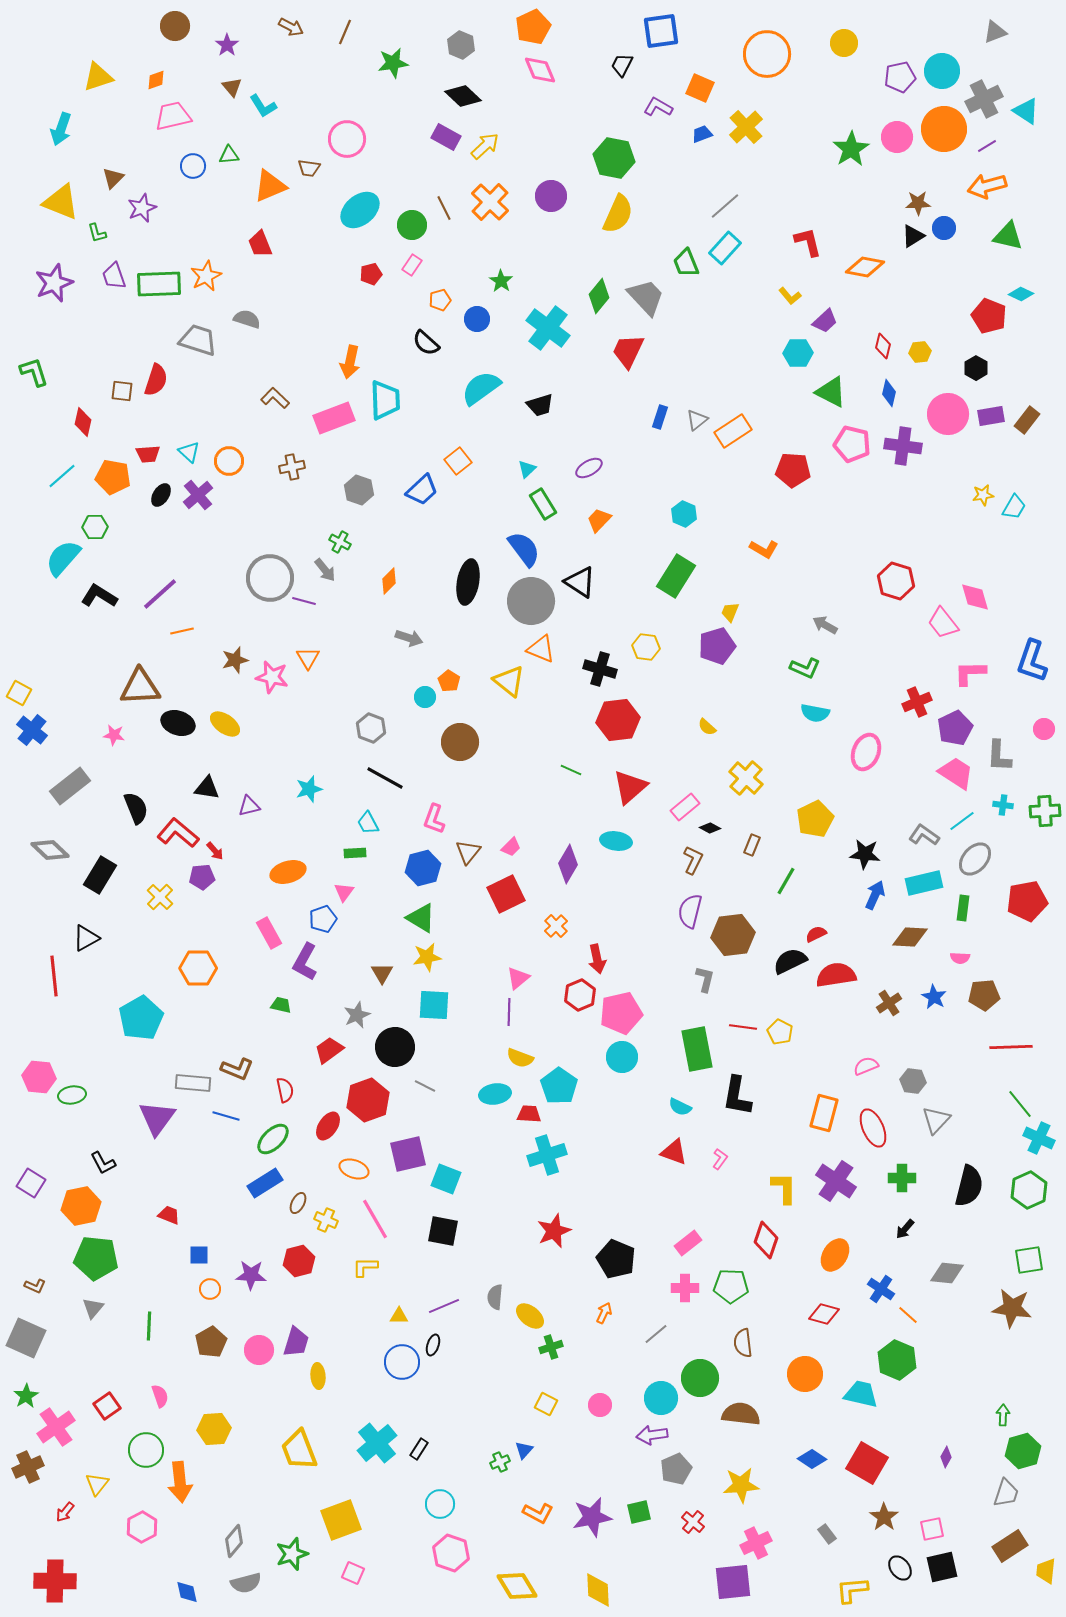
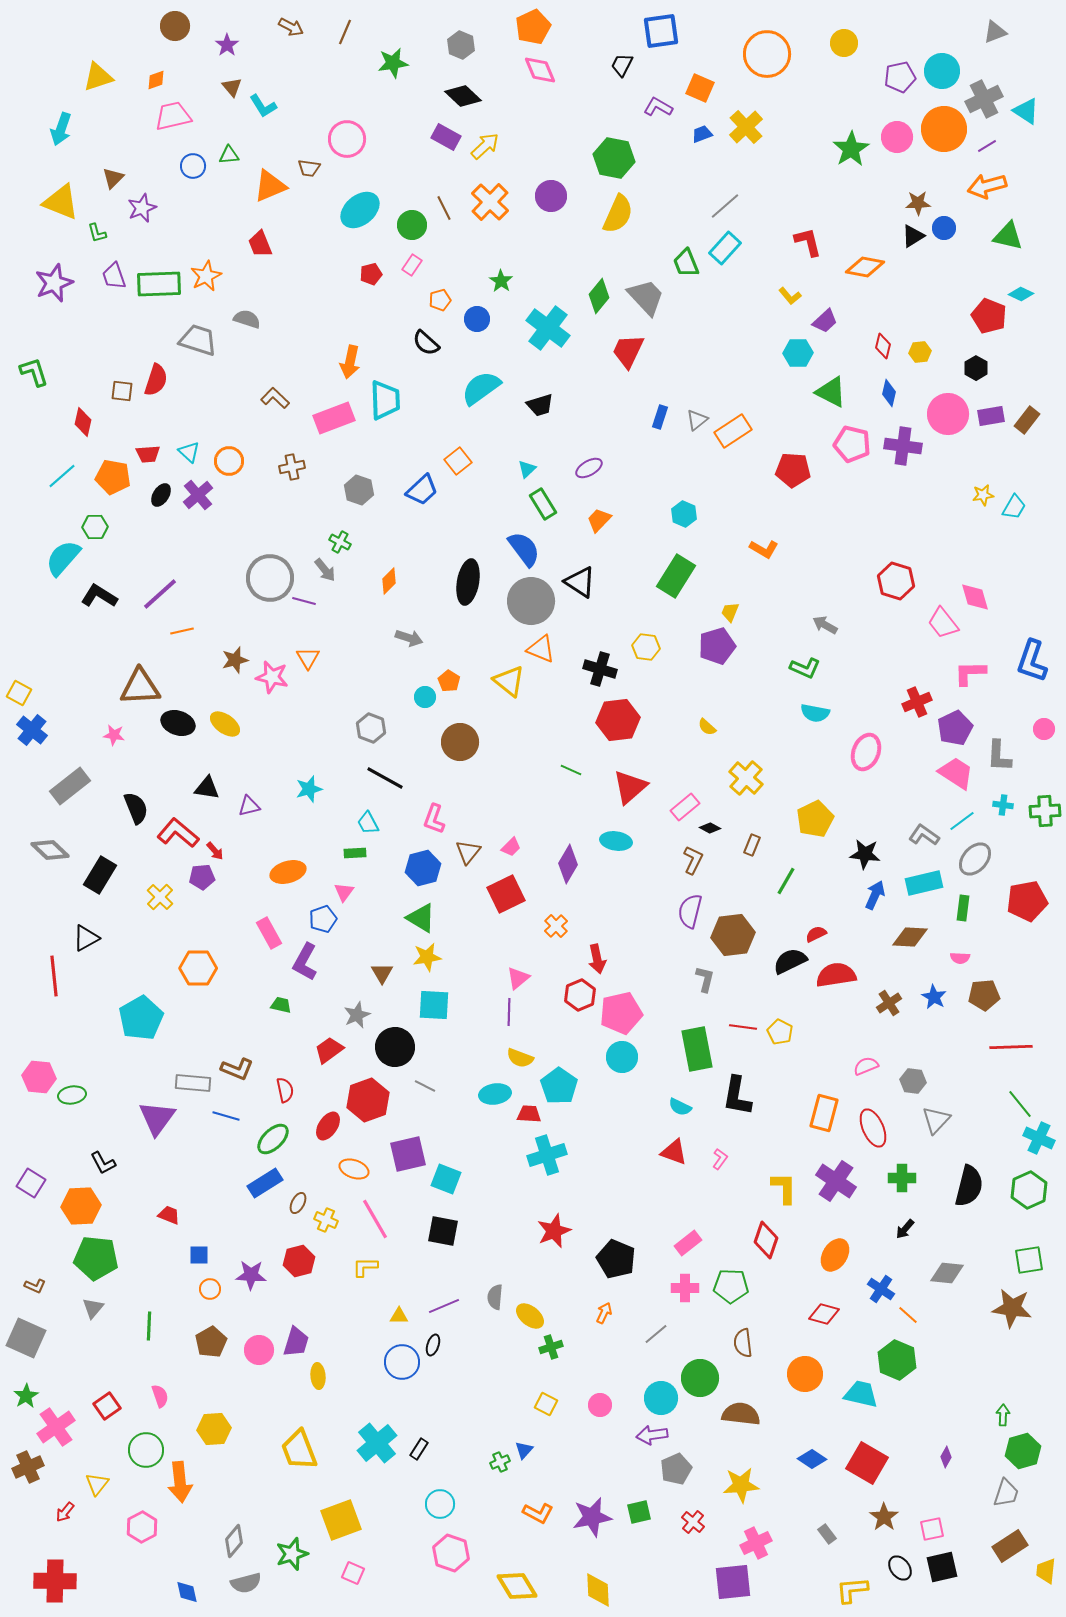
orange hexagon at (81, 1206): rotated 9 degrees clockwise
